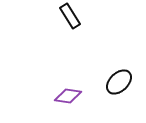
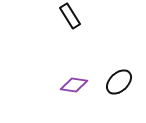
purple diamond: moved 6 px right, 11 px up
